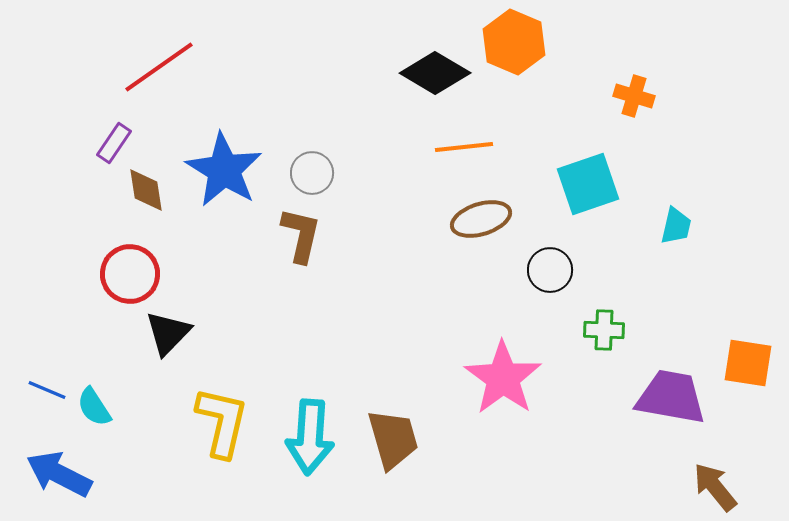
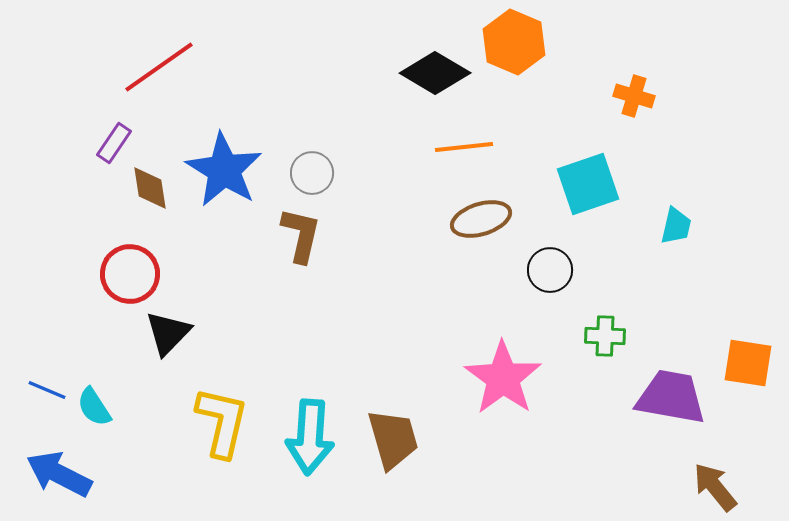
brown diamond: moved 4 px right, 2 px up
green cross: moved 1 px right, 6 px down
